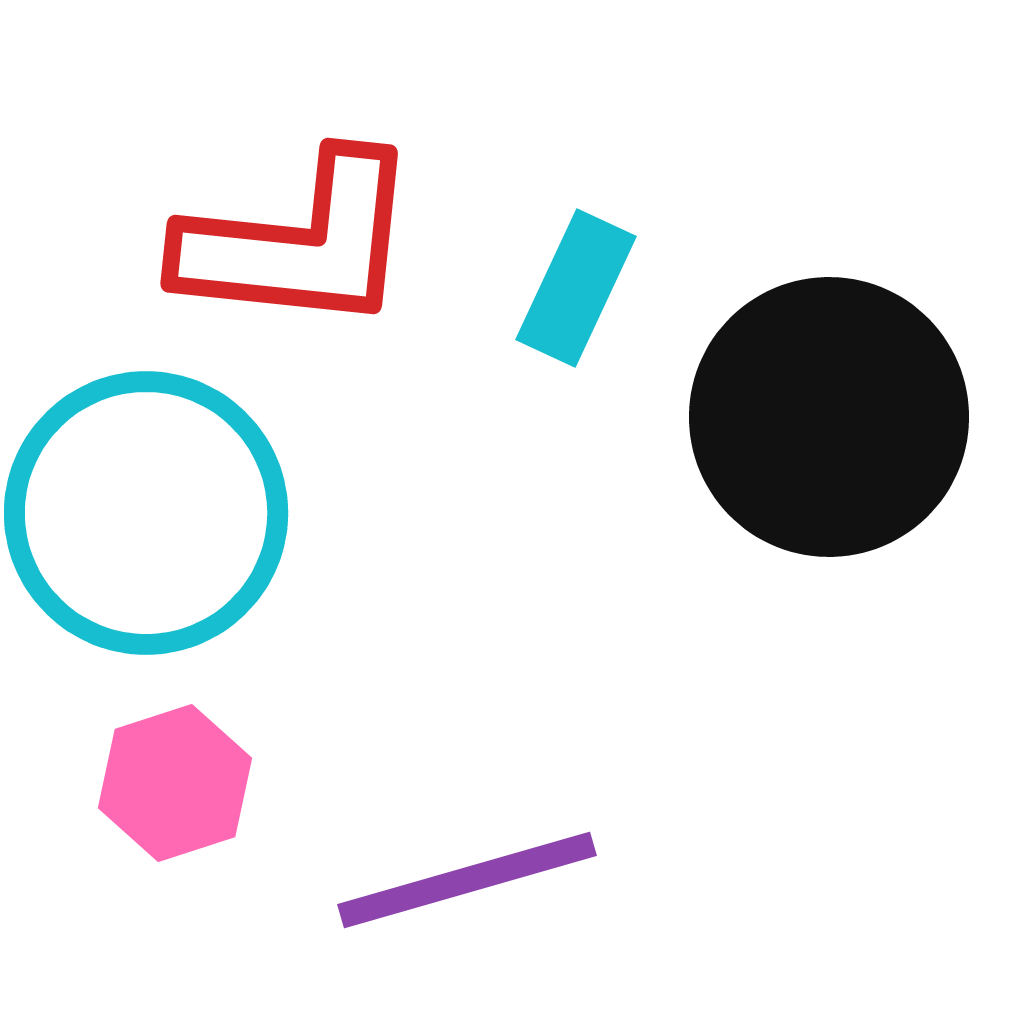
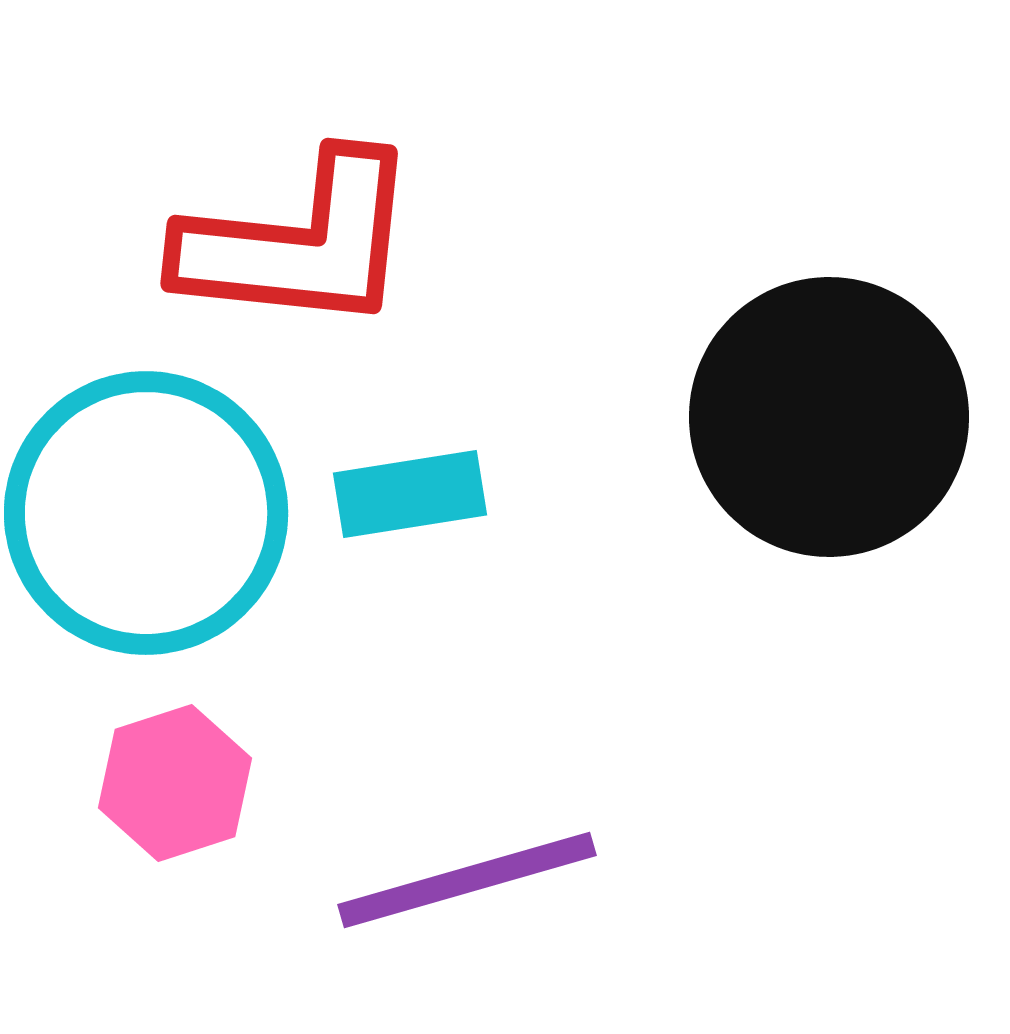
cyan rectangle: moved 166 px left, 206 px down; rotated 56 degrees clockwise
